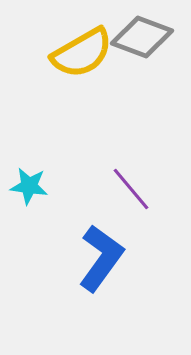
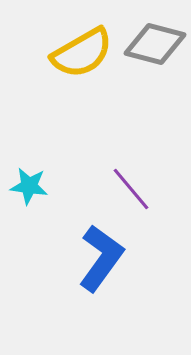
gray diamond: moved 13 px right, 7 px down; rotated 6 degrees counterclockwise
